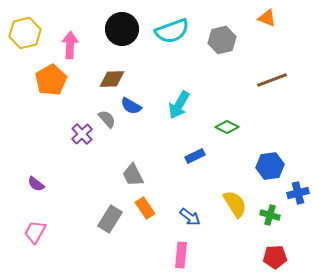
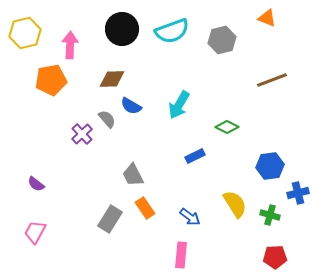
orange pentagon: rotated 20 degrees clockwise
